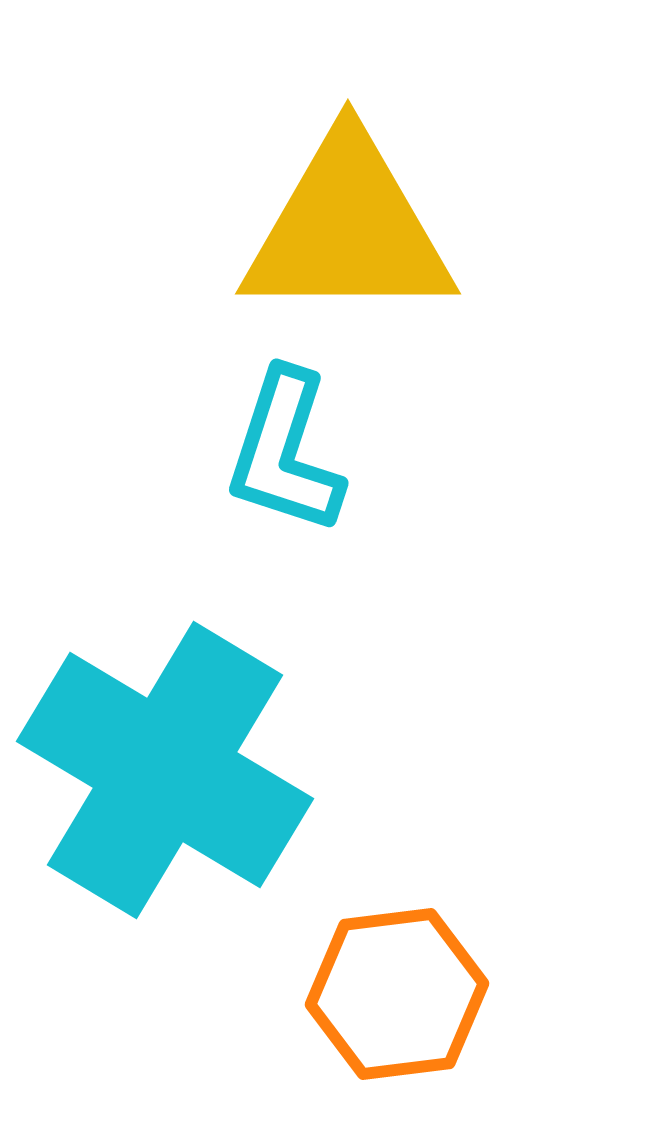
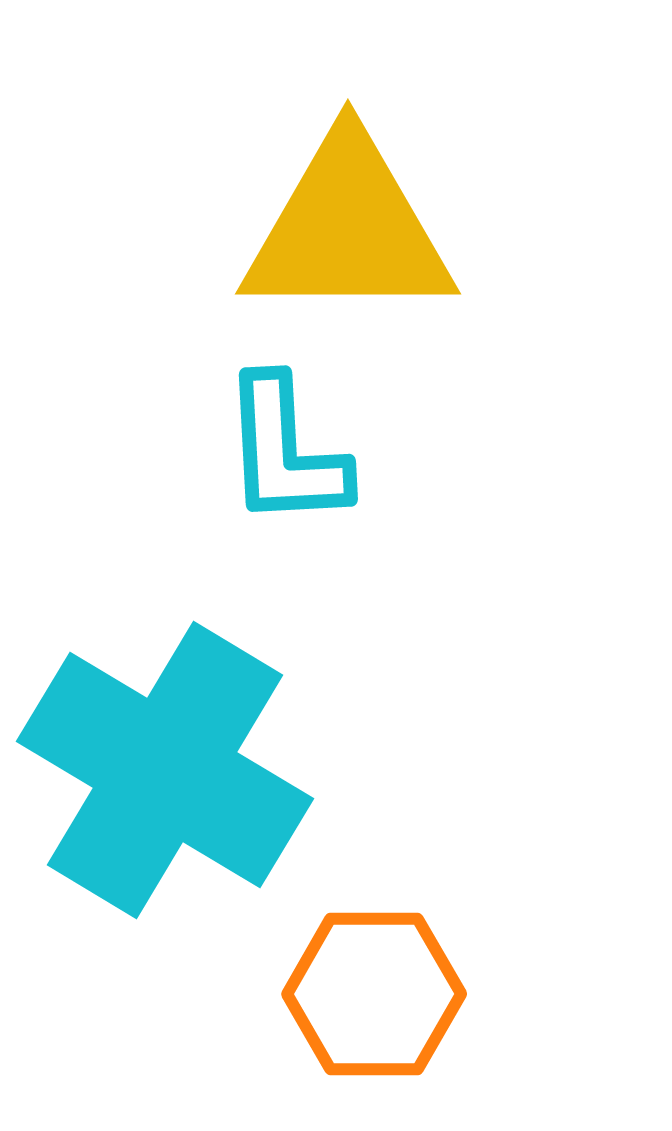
cyan L-shape: rotated 21 degrees counterclockwise
orange hexagon: moved 23 px left; rotated 7 degrees clockwise
